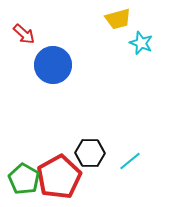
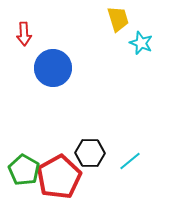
yellow trapezoid: rotated 92 degrees counterclockwise
red arrow: rotated 45 degrees clockwise
blue circle: moved 3 px down
green pentagon: moved 9 px up
